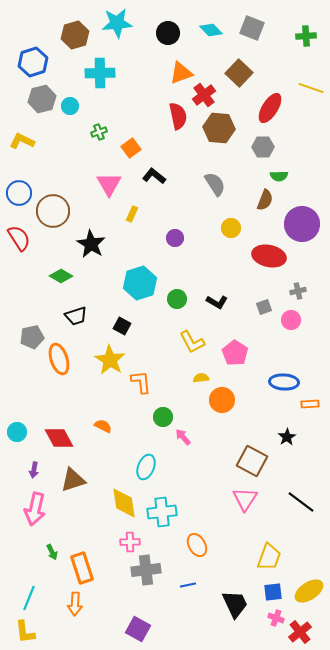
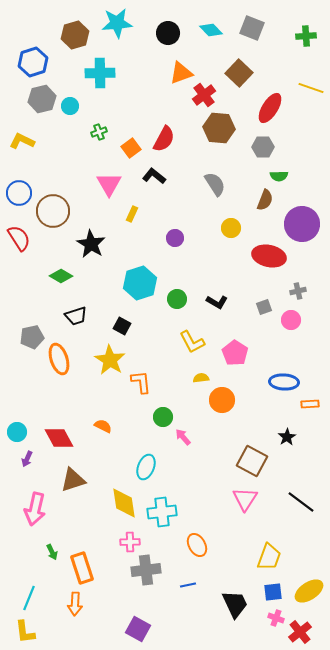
red semicircle at (178, 116): moved 14 px left, 23 px down; rotated 40 degrees clockwise
purple arrow at (34, 470): moved 7 px left, 11 px up; rotated 14 degrees clockwise
